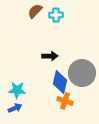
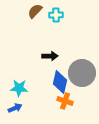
cyan star: moved 2 px right, 2 px up
